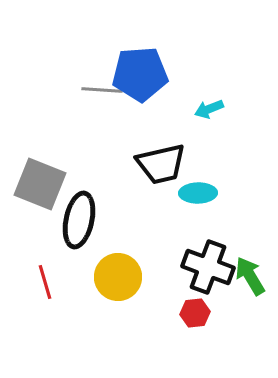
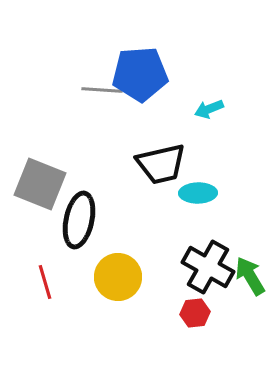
black cross: rotated 9 degrees clockwise
